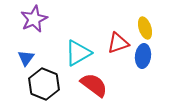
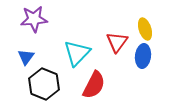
purple star: rotated 20 degrees clockwise
yellow ellipse: moved 1 px down
red triangle: moved 1 px left, 1 px up; rotated 35 degrees counterclockwise
cyan triangle: moved 1 px left; rotated 16 degrees counterclockwise
blue triangle: moved 1 px up
red semicircle: rotated 80 degrees clockwise
